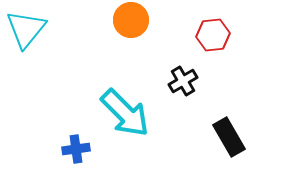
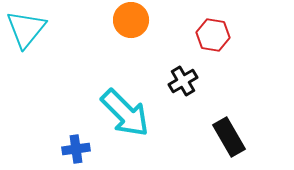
red hexagon: rotated 16 degrees clockwise
